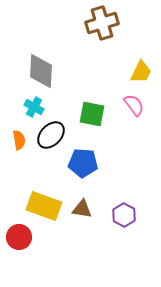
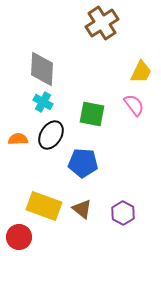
brown cross: rotated 16 degrees counterclockwise
gray diamond: moved 1 px right, 2 px up
cyan cross: moved 9 px right, 5 px up
black ellipse: rotated 12 degrees counterclockwise
orange semicircle: moved 1 px left, 1 px up; rotated 84 degrees counterclockwise
brown triangle: rotated 30 degrees clockwise
purple hexagon: moved 1 px left, 2 px up
